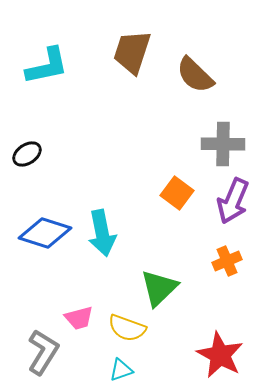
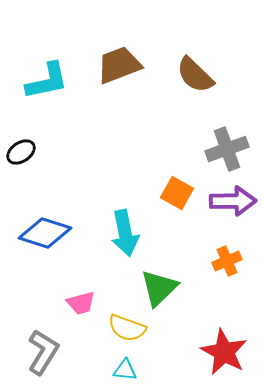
brown trapezoid: moved 13 px left, 13 px down; rotated 51 degrees clockwise
cyan L-shape: moved 15 px down
gray cross: moved 4 px right, 5 px down; rotated 21 degrees counterclockwise
black ellipse: moved 6 px left, 2 px up
orange square: rotated 8 degrees counterclockwise
purple arrow: rotated 114 degrees counterclockwise
cyan arrow: moved 23 px right
pink trapezoid: moved 2 px right, 15 px up
red star: moved 4 px right, 3 px up
cyan triangle: moved 4 px right; rotated 25 degrees clockwise
